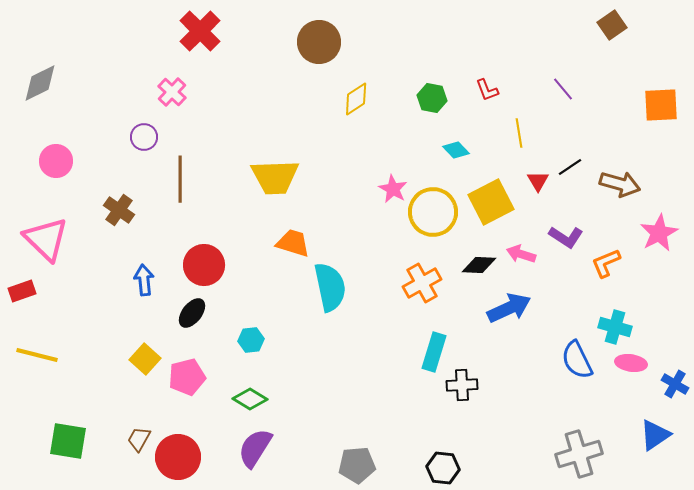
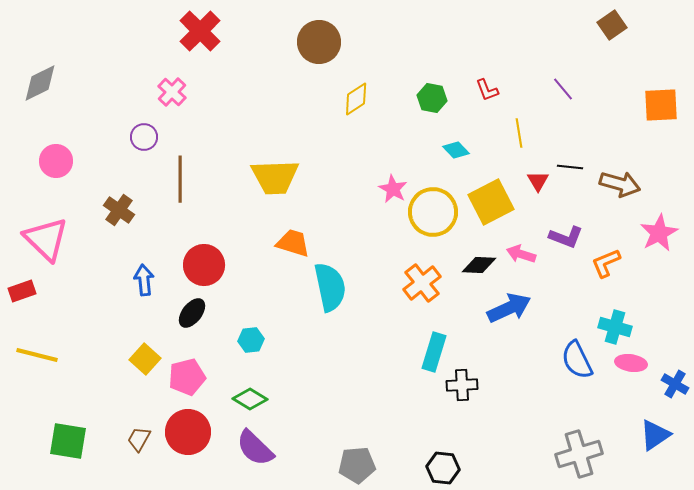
black line at (570, 167): rotated 40 degrees clockwise
purple L-shape at (566, 237): rotated 12 degrees counterclockwise
orange cross at (422, 283): rotated 9 degrees counterclockwise
purple semicircle at (255, 448): rotated 78 degrees counterclockwise
red circle at (178, 457): moved 10 px right, 25 px up
